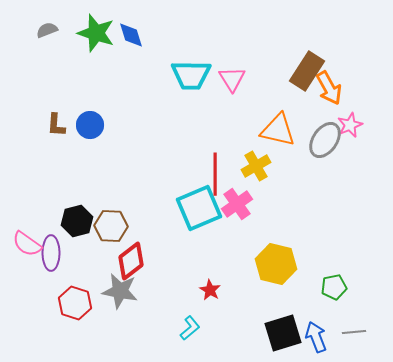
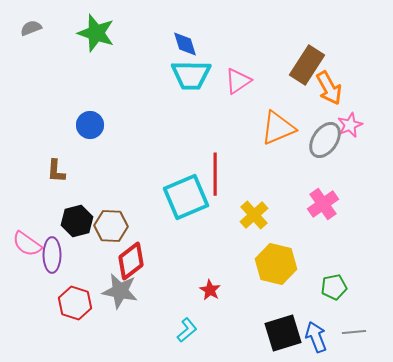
gray semicircle: moved 16 px left, 2 px up
blue diamond: moved 54 px right, 9 px down
brown rectangle: moved 6 px up
pink triangle: moved 6 px right, 2 px down; rotated 28 degrees clockwise
brown L-shape: moved 46 px down
orange triangle: moved 2 px up; rotated 36 degrees counterclockwise
yellow cross: moved 2 px left, 49 px down; rotated 12 degrees counterclockwise
pink cross: moved 86 px right
cyan square: moved 13 px left, 11 px up
purple ellipse: moved 1 px right, 2 px down
cyan L-shape: moved 3 px left, 2 px down
